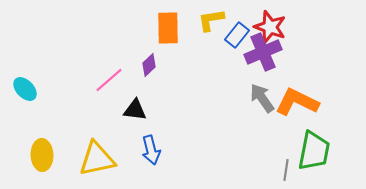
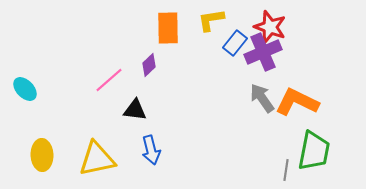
blue rectangle: moved 2 px left, 8 px down
